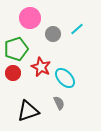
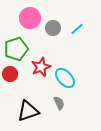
gray circle: moved 6 px up
red star: rotated 24 degrees clockwise
red circle: moved 3 px left, 1 px down
